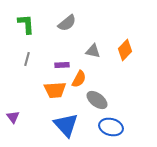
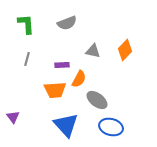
gray semicircle: rotated 18 degrees clockwise
